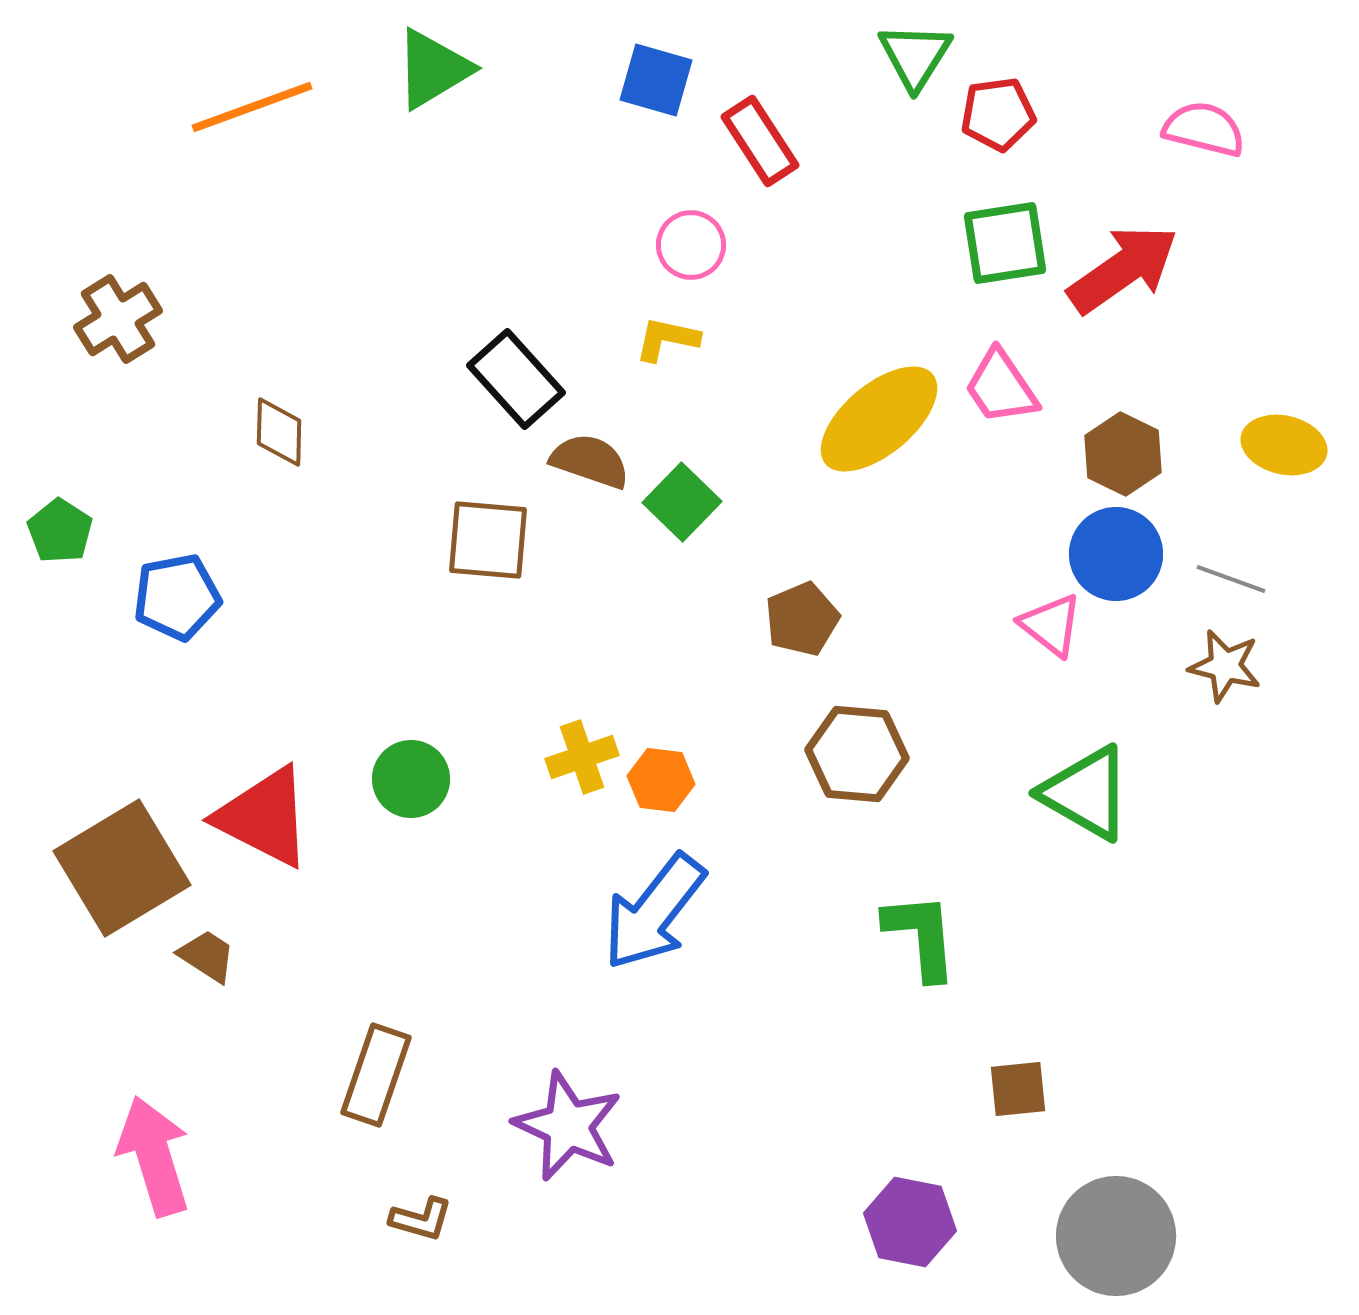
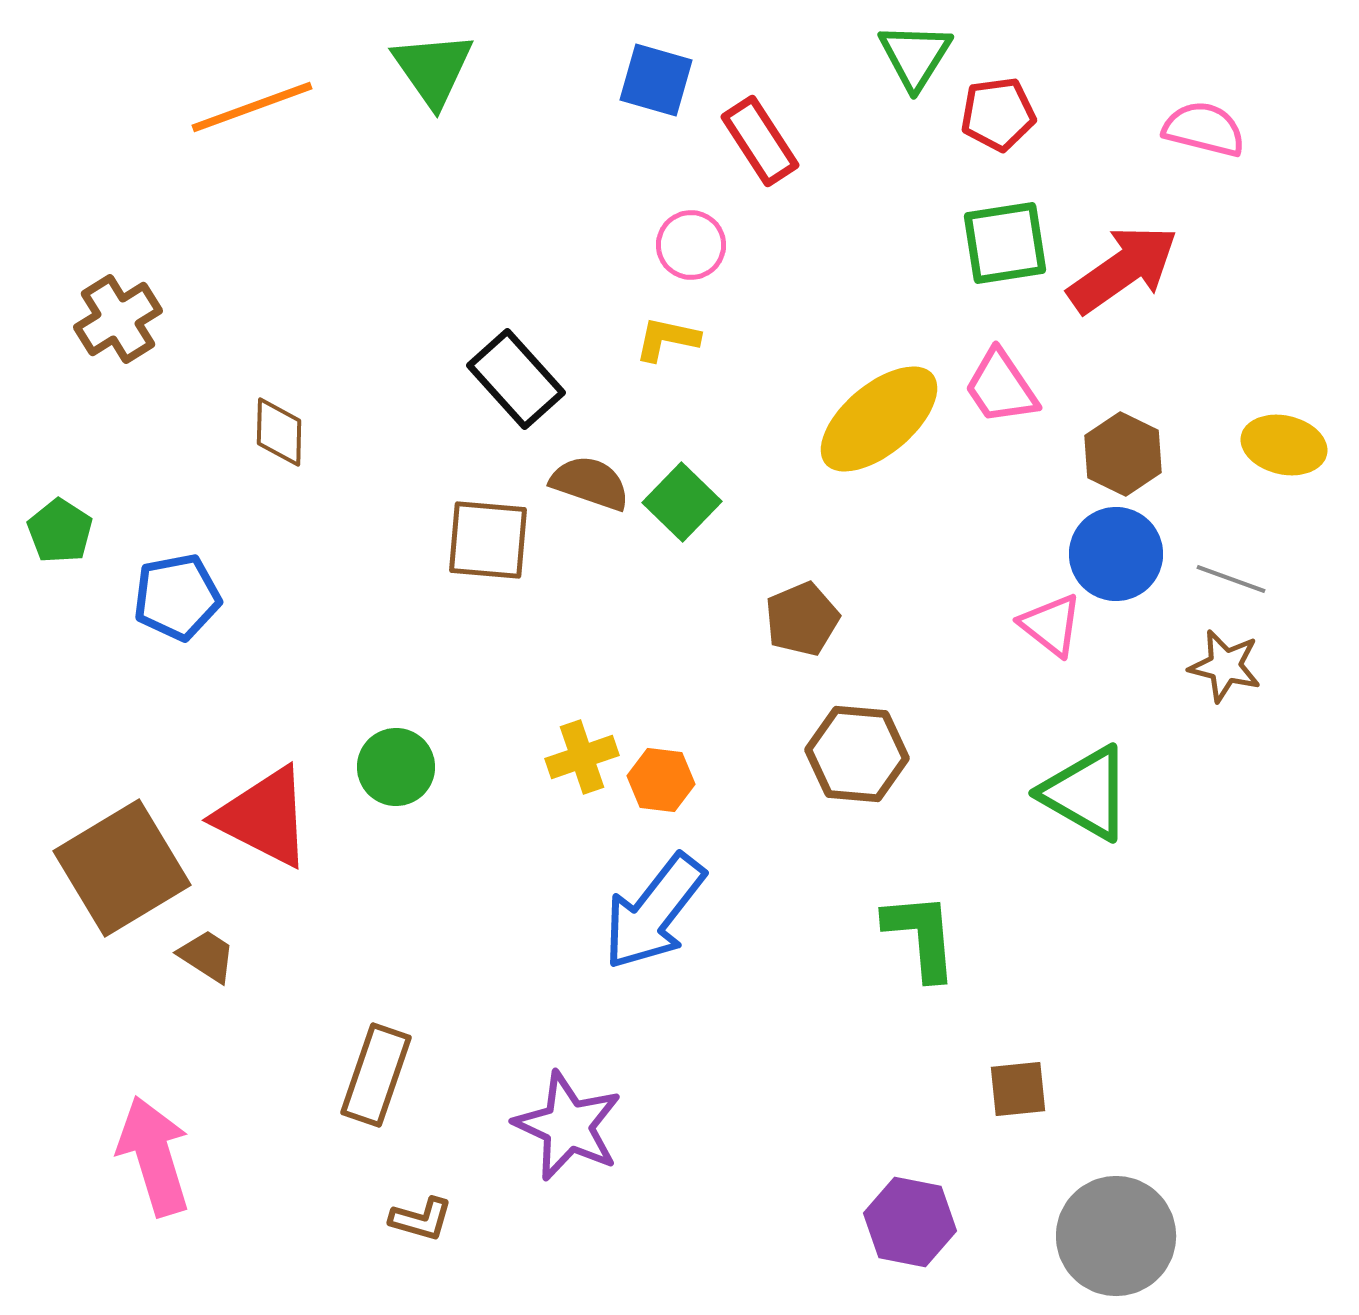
green triangle at (433, 69): rotated 34 degrees counterclockwise
brown semicircle at (590, 461): moved 22 px down
green circle at (411, 779): moved 15 px left, 12 px up
